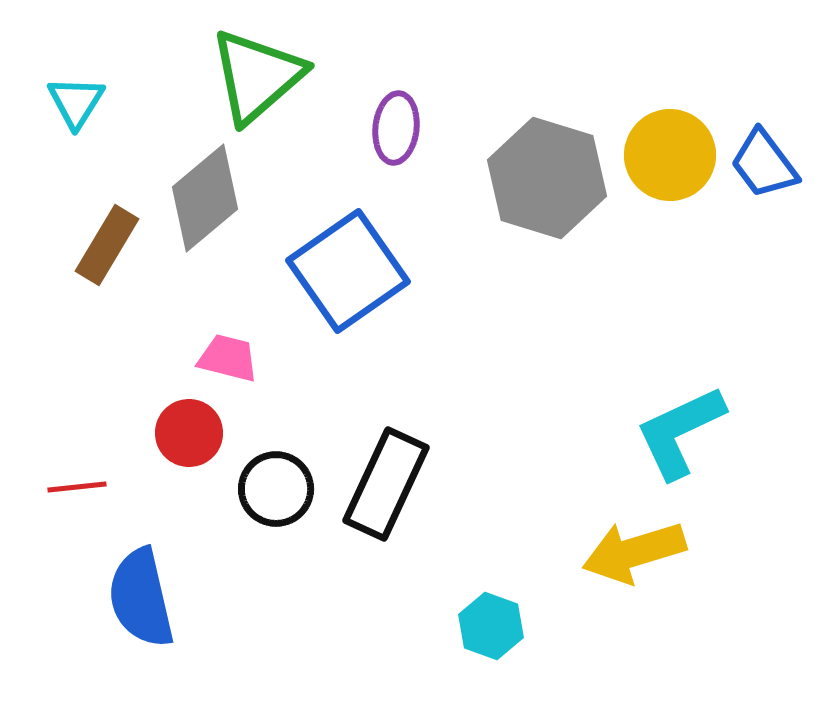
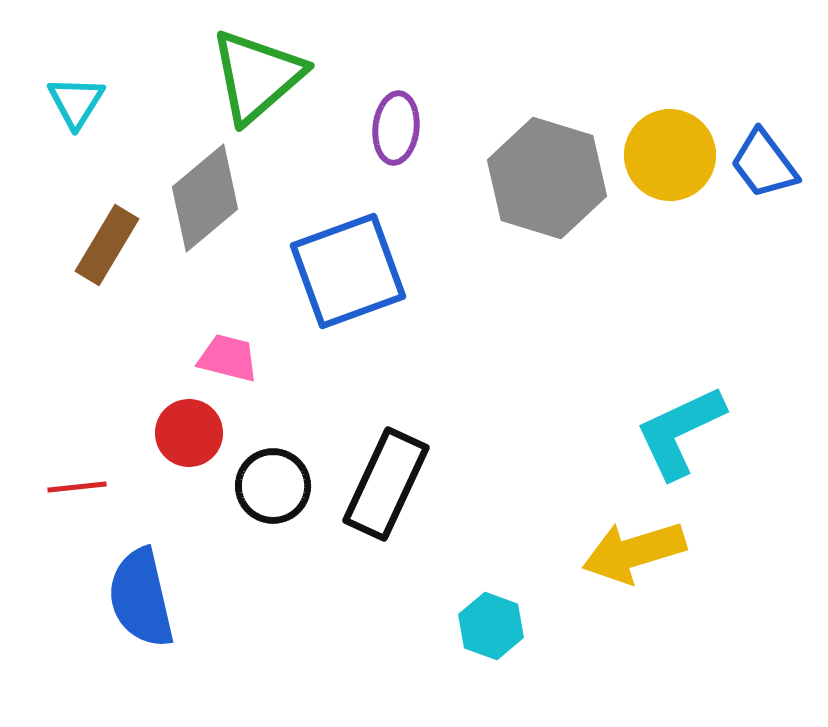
blue square: rotated 15 degrees clockwise
black circle: moved 3 px left, 3 px up
